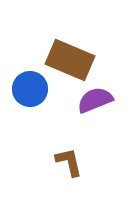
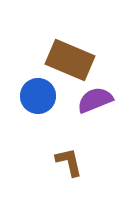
blue circle: moved 8 px right, 7 px down
